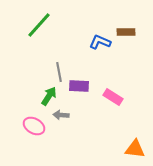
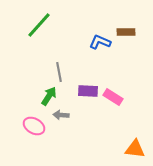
purple rectangle: moved 9 px right, 5 px down
